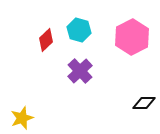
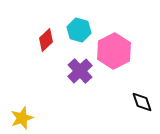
pink hexagon: moved 18 px left, 14 px down
black diamond: moved 2 px left, 1 px up; rotated 70 degrees clockwise
